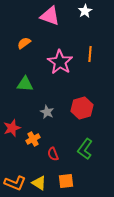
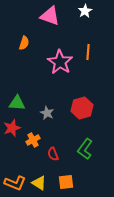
orange semicircle: rotated 144 degrees clockwise
orange line: moved 2 px left, 2 px up
green triangle: moved 8 px left, 19 px down
gray star: moved 1 px down
orange cross: moved 1 px down
orange square: moved 1 px down
